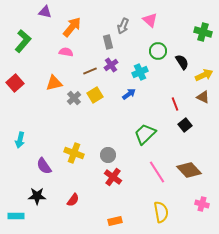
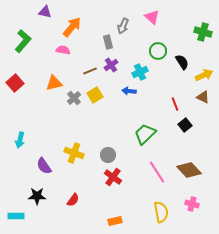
pink triangle: moved 2 px right, 3 px up
pink semicircle: moved 3 px left, 2 px up
blue arrow: moved 3 px up; rotated 136 degrees counterclockwise
pink cross: moved 10 px left
